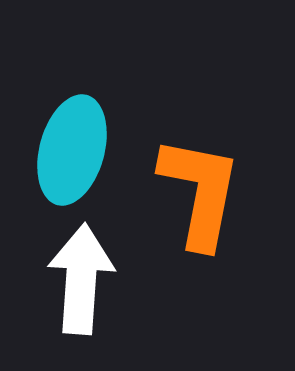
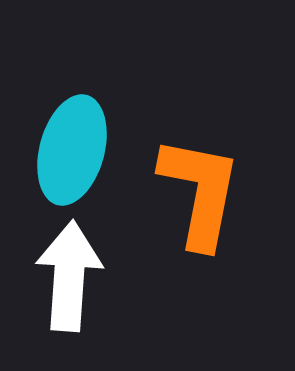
white arrow: moved 12 px left, 3 px up
